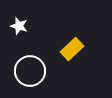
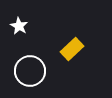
white star: rotated 12 degrees clockwise
